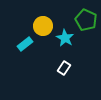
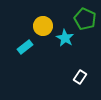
green pentagon: moved 1 px left, 1 px up
cyan rectangle: moved 3 px down
white rectangle: moved 16 px right, 9 px down
